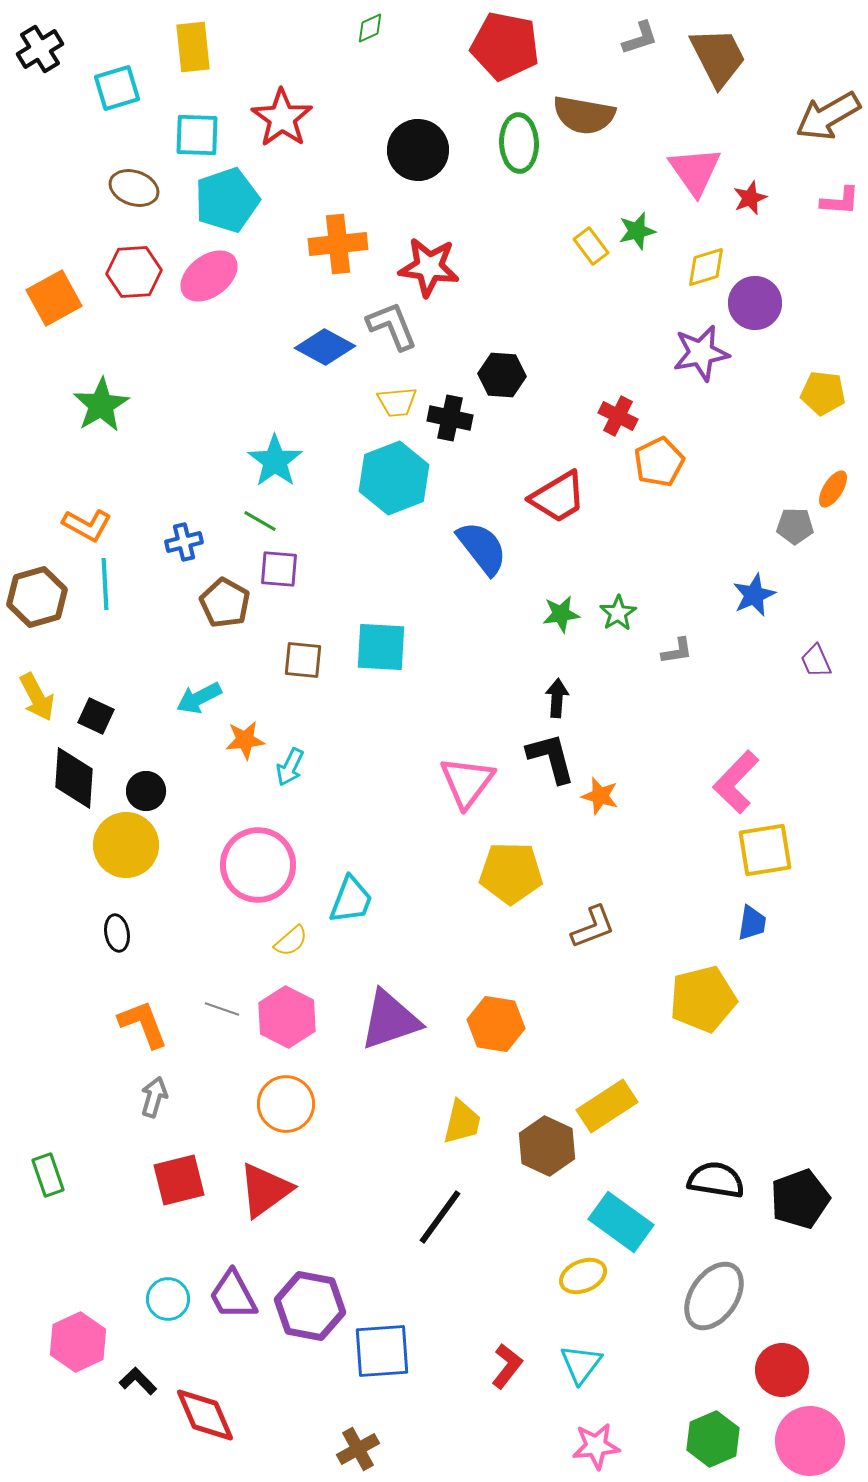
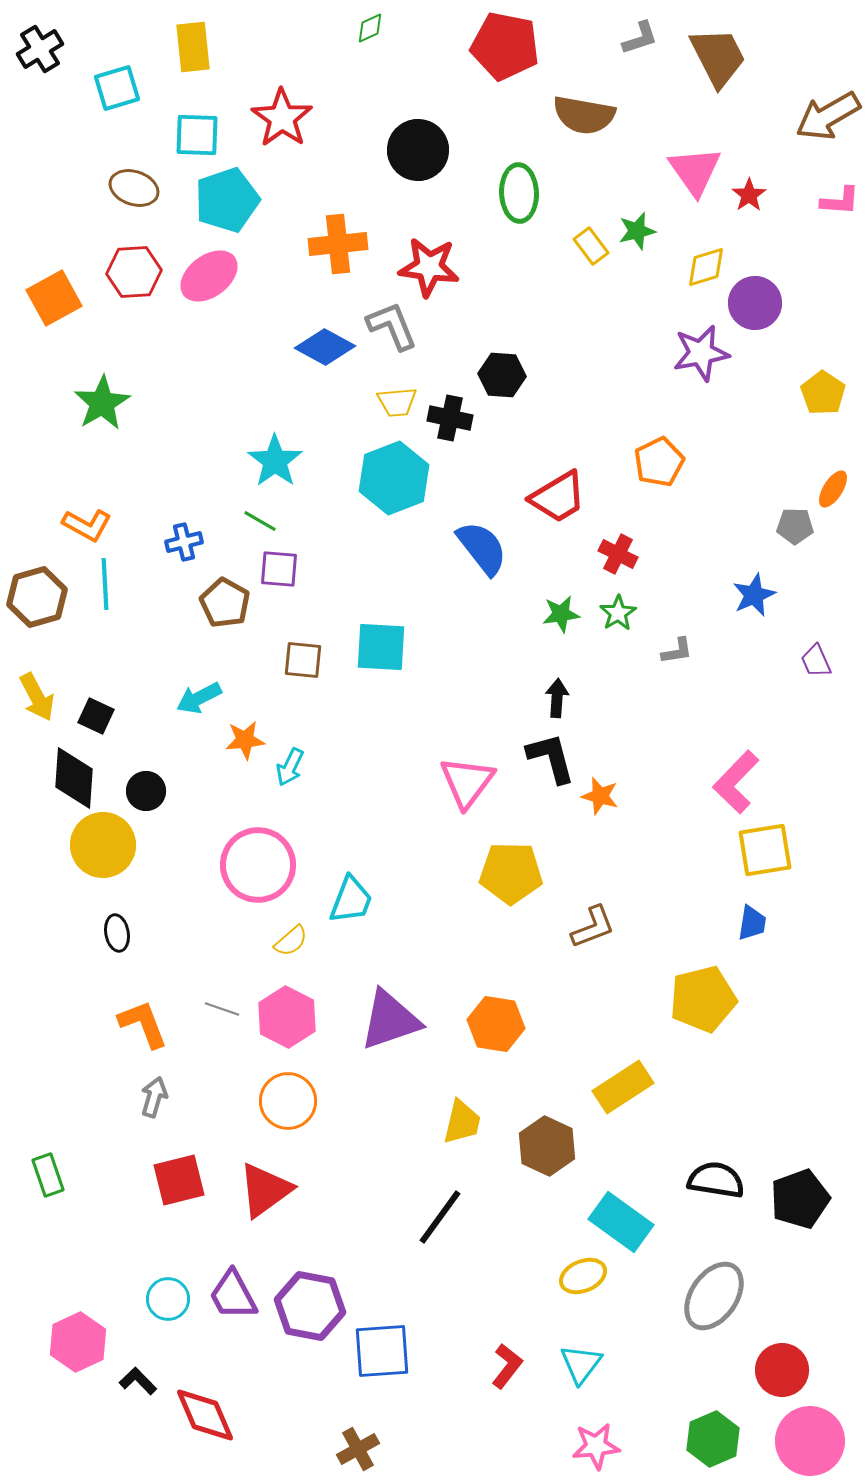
green ellipse at (519, 143): moved 50 px down
red star at (750, 198): moved 1 px left, 3 px up; rotated 12 degrees counterclockwise
yellow pentagon at (823, 393): rotated 27 degrees clockwise
green star at (101, 405): moved 1 px right, 2 px up
red cross at (618, 416): moved 138 px down
yellow circle at (126, 845): moved 23 px left
orange circle at (286, 1104): moved 2 px right, 3 px up
yellow rectangle at (607, 1106): moved 16 px right, 19 px up
